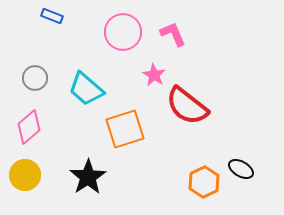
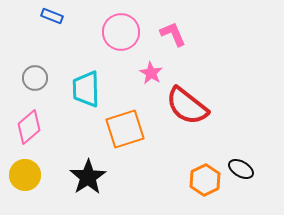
pink circle: moved 2 px left
pink star: moved 3 px left, 2 px up
cyan trapezoid: rotated 48 degrees clockwise
orange hexagon: moved 1 px right, 2 px up
